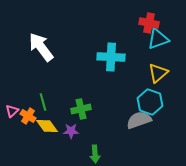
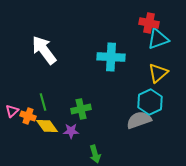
white arrow: moved 3 px right, 3 px down
cyan hexagon: rotated 15 degrees clockwise
orange cross: rotated 14 degrees counterclockwise
green arrow: rotated 12 degrees counterclockwise
